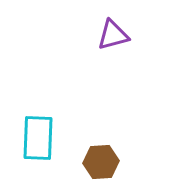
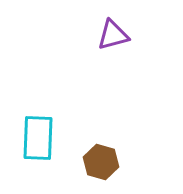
brown hexagon: rotated 20 degrees clockwise
